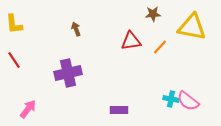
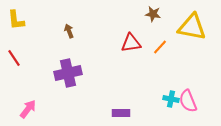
brown star: rotated 14 degrees clockwise
yellow L-shape: moved 2 px right, 4 px up
brown arrow: moved 7 px left, 2 px down
red triangle: moved 2 px down
red line: moved 2 px up
pink semicircle: rotated 30 degrees clockwise
purple rectangle: moved 2 px right, 3 px down
